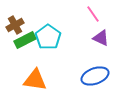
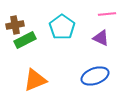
pink line: moved 14 px right; rotated 60 degrees counterclockwise
brown cross: rotated 18 degrees clockwise
cyan pentagon: moved 14 px right, 10 px up
orange triangle: rotated 30 degrees counterclockwise
